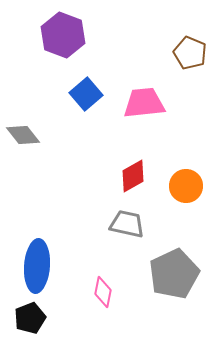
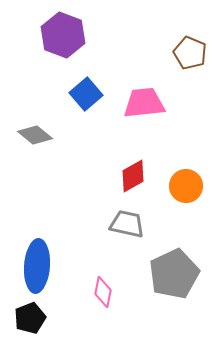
gray diamond: moved 12 px right; rotated 12 degrees counterclockwise
